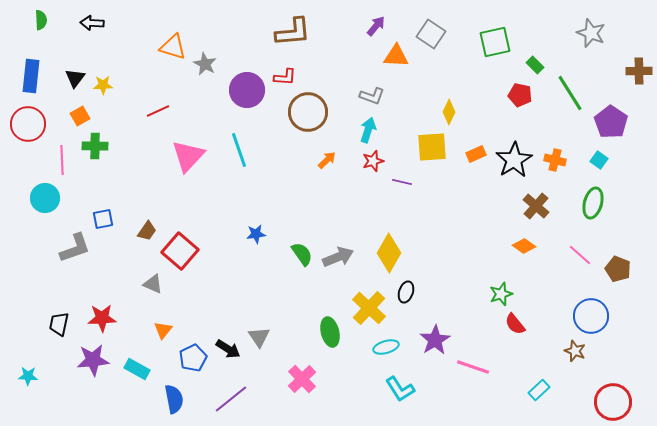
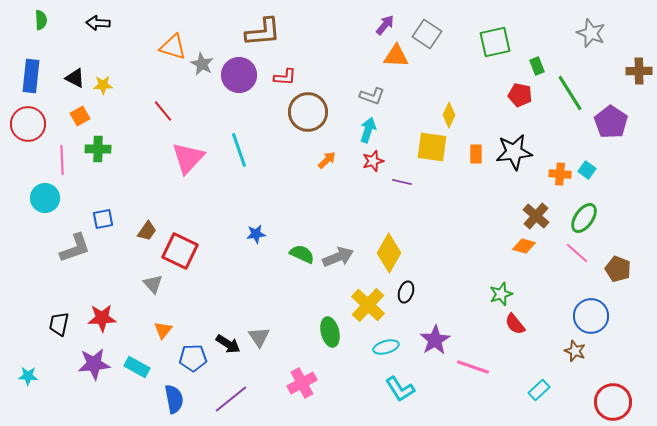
black arrow at (92, 23): moved 6 px right
purple arrow at (376, 26): moved 9 px right, 1 px up
brown L-shape at (293, 32): moved 30 px left
gray square at (431, 34): moved 4 px left
gray star at (205, 64): moved 3 px left
green rectangle at (535, 65): moved 2 px right, 1 px down; rotated 24 degrees clockwise
black triangle at (75, 78): rotated 40 degrees counterclockwise
purple circle at (247, 90): moved 8 px left, 15 px up
red line at (158, 111): moved 5 px right; rotated 75 degrees clockwise
yellow diamond at (449, 112): moved 3 px down
green cross at (95, 146): moved 3 px right, 3 px down
yellow square at (432, 147): rotated 12 degrees clockwise
orange rectangle at (476, 154): rotated 66 degrees counterclockwise
pink triangle at (188, 156): moved 2 px down
black star at (514, 160): moved 8 px up; rotated 24 degrees clockwise
orange cross at (555, 160): moved 5 px right, 14 px down; rotated 10 degrees counterclockwise
cyan square at (599, 160): moved 12 px left, 10 px down
green ellipse at (593, 203): moved 9 px left, 15 px down; rotated 20 degrees clockwise
brown cross at (536, 206): moved 10 px down
orange diamond at (524, 246): rotated 20 degrees counterclockwise
red square at (180, 251): rotated 15 degrees counterclockwise
green semicircle at (302, 254): rotated 30 degrees counterclockwise
pink line at (580, 255): moved 3 px left, 2 px up
gray triangle at (153, 284): rotated 25 degrees clockwise
yellow cross at (369, 308): moved 1 px left, 3 px up
black arrow at (228, 349): moved 5 px up
blue pentagon at (193, 358): rotated 24 degrees clockwise
purple star at (93, 360): moved 1 px right, 4 px down
cyan rectangle at (137, 369): moved 2 px up
pink cross at (302, 379): moved 4 px down; rotated 16 degrees clockwise
